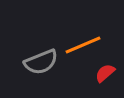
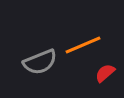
gray semicircle: moved 1 px left
